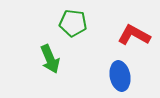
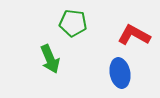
blue ellipse: moved 3 px up
